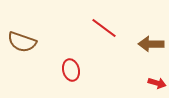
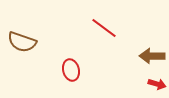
brown arrow: moved 1 px right, 12 px down
red arrow: moved 1 px down
